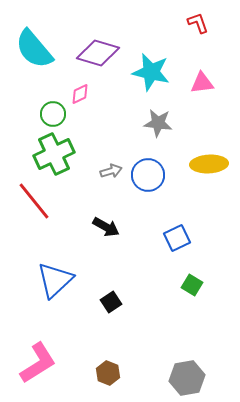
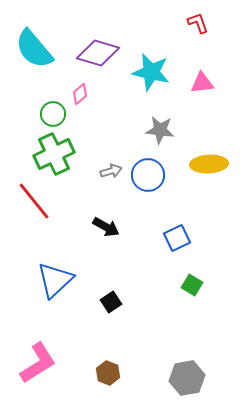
pink diamond: rotated 15 degrees counterclockwise
gray star: moved 2 px right, 7 px down
